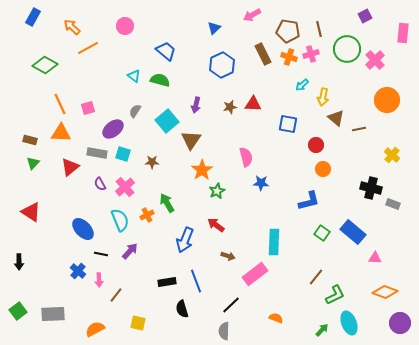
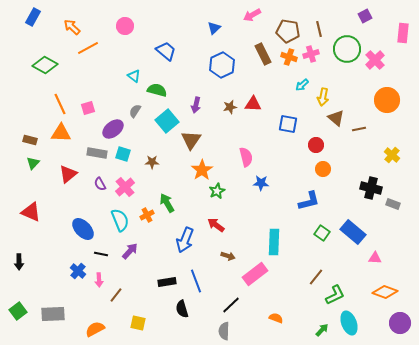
green semicircle at (160, 80): moved 3 px left, 10 px down
red triangle at (70, 167): moved 2 px left, 7 px down
red triangle at (31, 212): rotated 10 degrees counterclockwise
